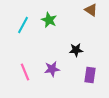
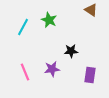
cyan line: moved 2 px down
black star: moved 5 px left, 1 px down
